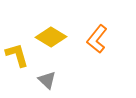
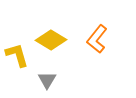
yellow diamond: moved 3 px down
gray triangle: rotated 18 degrees clockwise
